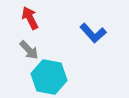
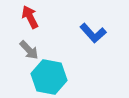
red arrow: moved 1 px up
